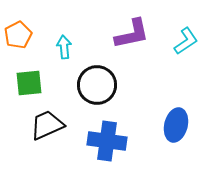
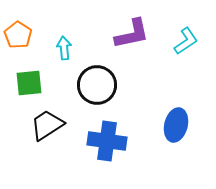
orange pentagon: rotated 12 degrees counterclockwise
cyan arrow: moved 1 px down
black trapezoid: rotated 9 degrees counterclockwise
